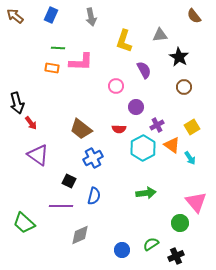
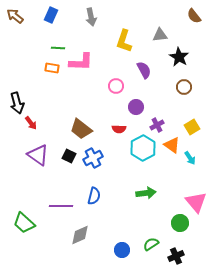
black square: moved 25 px up
